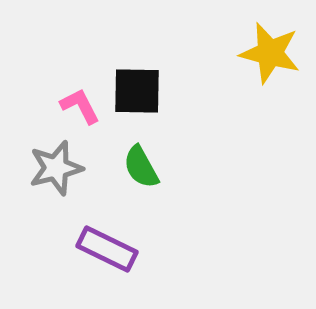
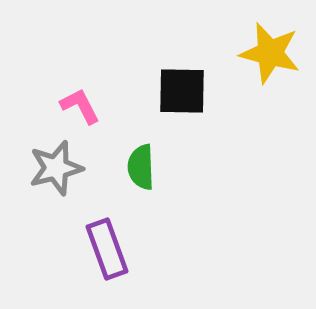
black square: moved 45 px right
green semicircle: rotated 27 degrees clockwise
purple rectangle: rotated 44 degrees clockwise
